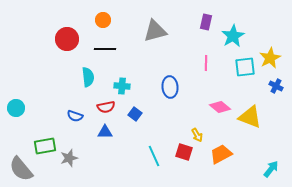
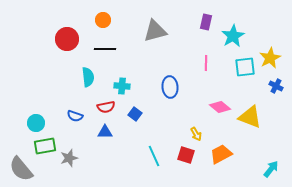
cyan circle: moved 20 px right, 15 px down
yellow arrow: moved 1 px left, 1 px up
red square: moved 2 px right, 3 px down
